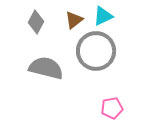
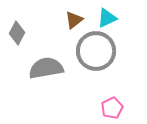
cyan triangle: moved 4 px right, 2 px down
gray diamond: moved 19 px left, 11 px down
gray semicircle: rotated 24 degrees counterclockwise
pink pentagon: rotated 15 degrees counterclockwise
